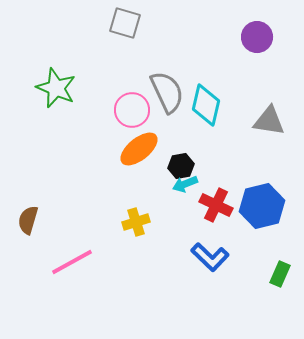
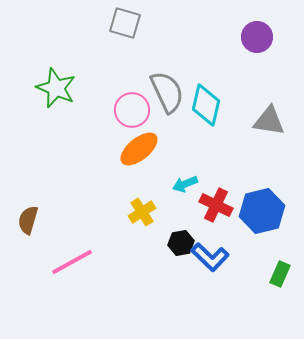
black hexagon: moved 77 px down
blue hexagon: moved 5 px down
yellow cross: moved 6 px right, 10 px up; rotated 16 degrees counterclockwise
